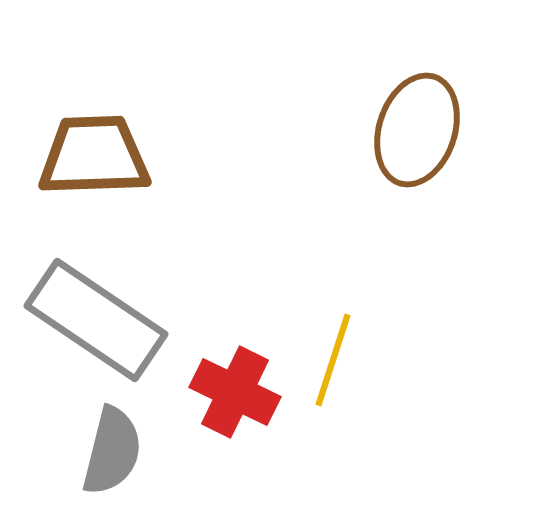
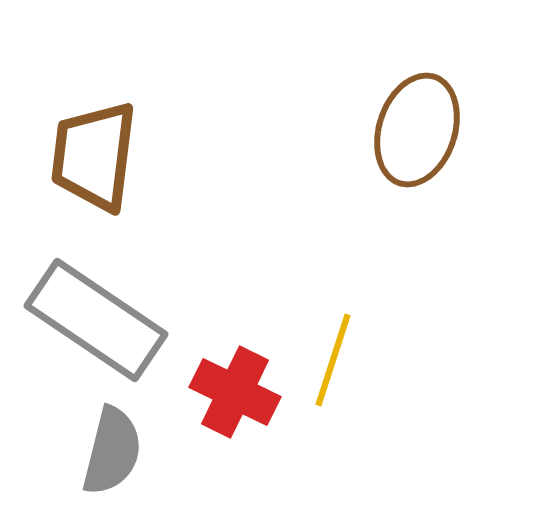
brown trapezoid: rotated 81 degrees counterclockwise
